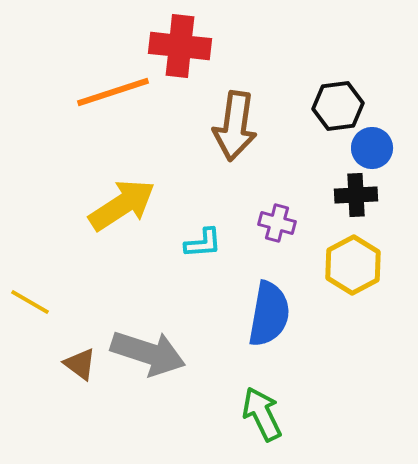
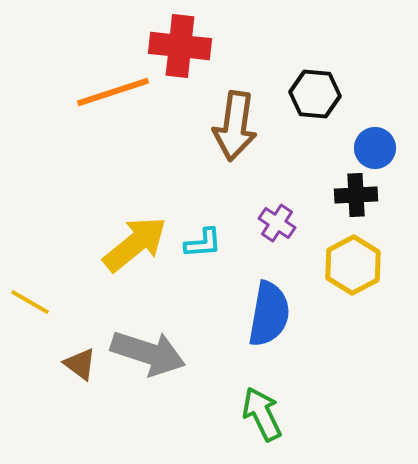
black hexagon: moved 23 px left, 12 px up; rotated 12 degrees clockwise
blue circle: moved 3 px right
yellow arrow: moved 13 px right, 39 px down; rotated 6 degrees counterclockwise
purple cross: rotated 18 degrees clockwise
